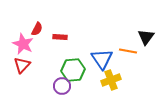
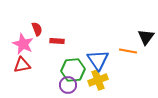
red semicircle: rotated 48 degrees counterclockwise
red rectangle: moved 3 px left, 4 px down
blue triangle: moved 4 px left, 1 px down
red triangle: rotated 36 degrees clockwise
yellow cross: moved 13 px left
purple circle: moved 6 px right, 1 px up
